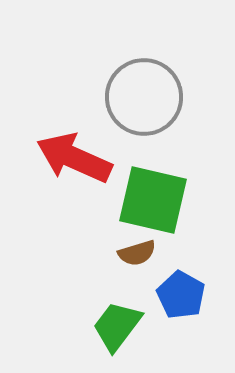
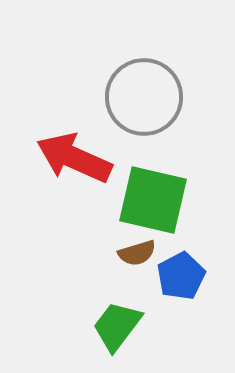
blue pentagon: moved 19 px up; rotated 15 degrees clockwise
